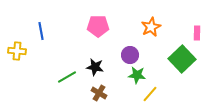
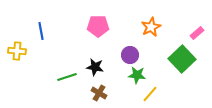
pink rectangle: rotated 48 degrees clockwise
green line: rotated 12 degrees clockwise
